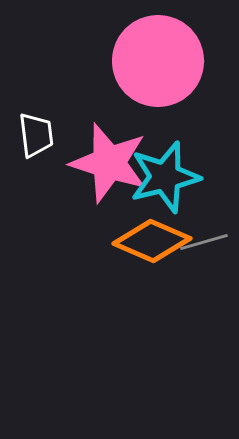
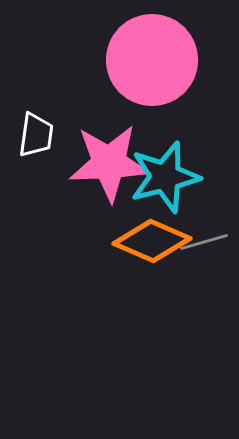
pink circle: moved 6 px left, 1 px up
white trapezoid: rotated 15 degrees clockwise
pink star: rotated 20 degrees counterclockwise
